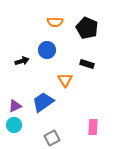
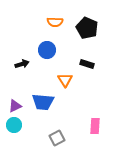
black arrow: moved 3 px down
blue trapezoid: rotated 140 degrees counterclockwise
pink rectangle: moved 2 px right, 1 px up
gray square: moved 5 px right
